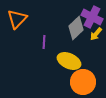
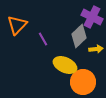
orange triangle: moved 6 px down
gray diamond: moved 3 px right, 8 px down
yellow arrow: moved 15 px down; rotated 136 degrees counterclockwise
purple line: moved 1 px left, 3 px up; rotated 32 degrees counterclockwise
yellow ellipse: moved 4 px left, 4 px down
